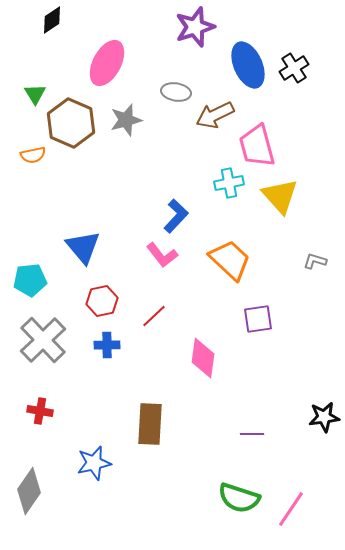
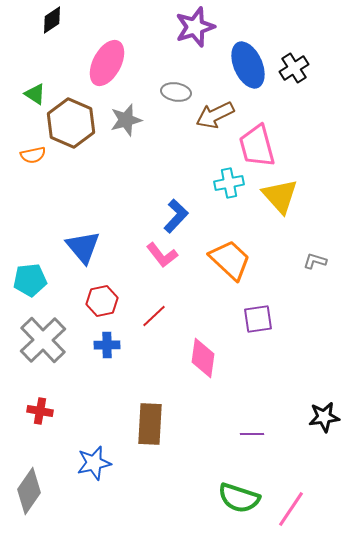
green triangle: rotated 25 degrees counterclockwise
